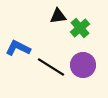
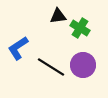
green cross: rotated 18 degrees counterclockwise
blue L-shape: rotated 60 degrees counterclockwise
